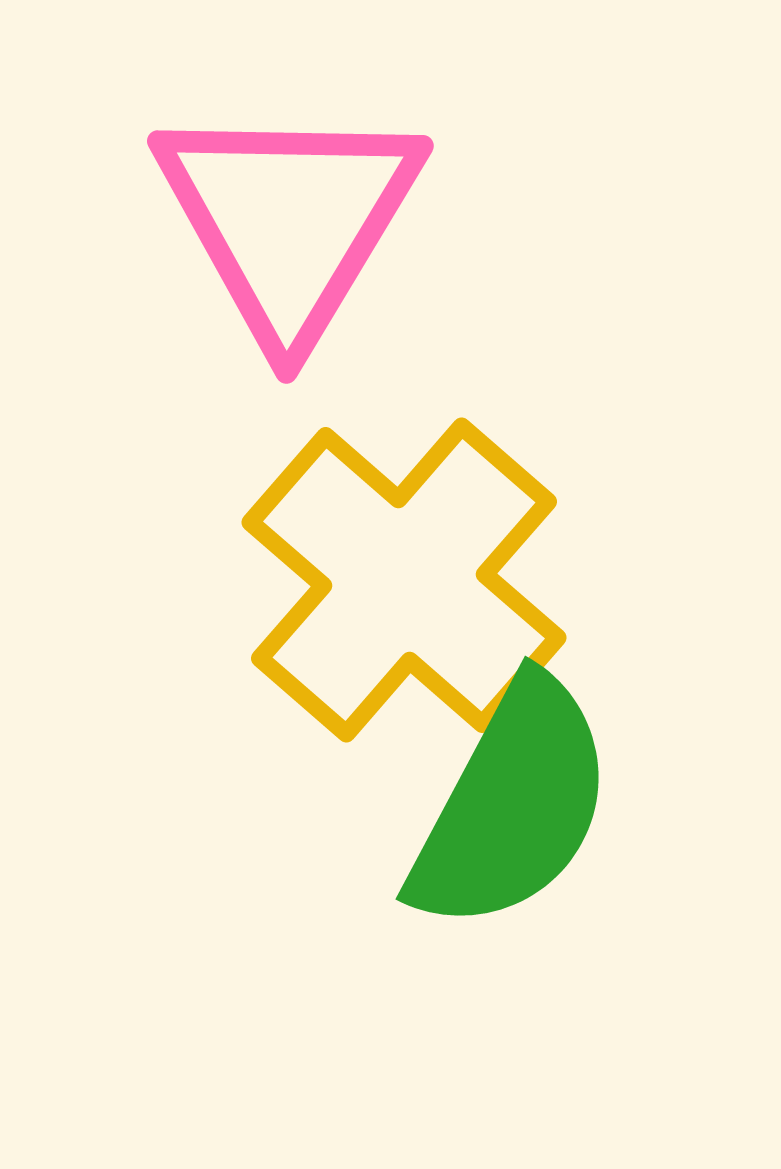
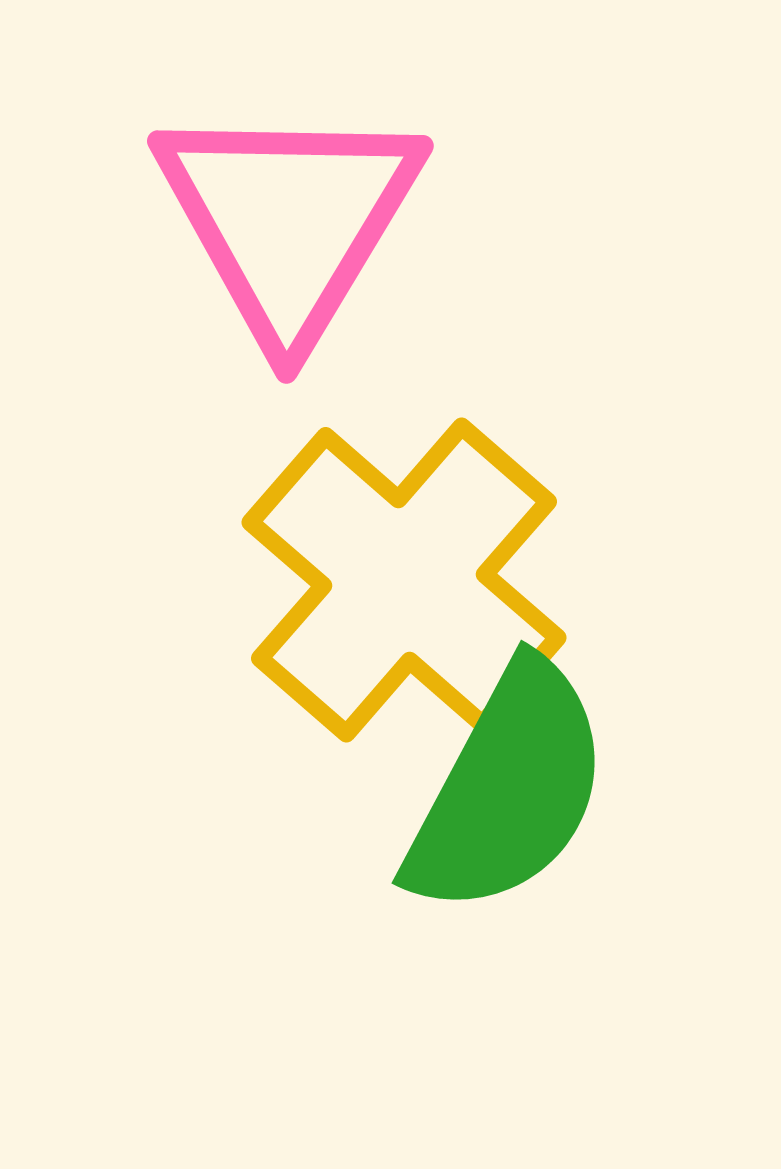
green semicircle: moved 4 px left, 16 px up
